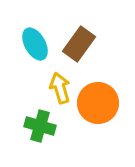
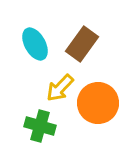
brown rectangle: moved 3 px right
yellow arrow: rotated 120 degrees counterclockwise
